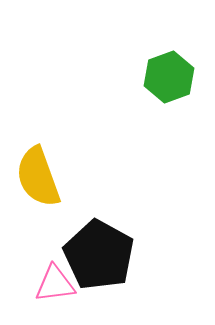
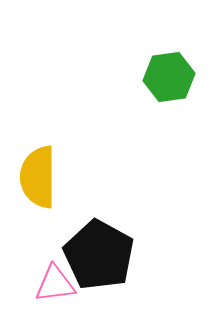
green hexagon: rotated 12 degrees clockwise
yellow semicircle: rotated 20 degrees clockwise
